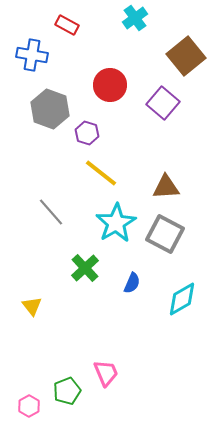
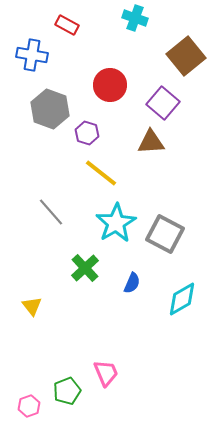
cyan cross: rotated 35 degrees counterclockwise
brown triangle: moved 15 px left, 45 px up
pink hexagon: rotated 10 degrees clockwise
